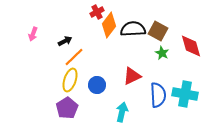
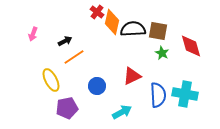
red cross: rotated 24 degrees counterclockwise
orange diamond: moved 3 px right, 3 px up; rotated 25 degrees counterclockwise
brown square: rotated 18 degrees counterclockwise
orange line: rotated 10 degrees clockwise
yellow ellipse: moved 19 px left; rotated 45 degrees counterclockwise
blue circle: moved 1 px down
purple pentagon: rotated 20 degrees clockwise
cyan arrow: rotated 48 degrees clockwise
